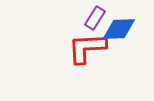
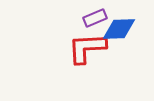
purple rectangle: rotated 35 degrees clockwise
